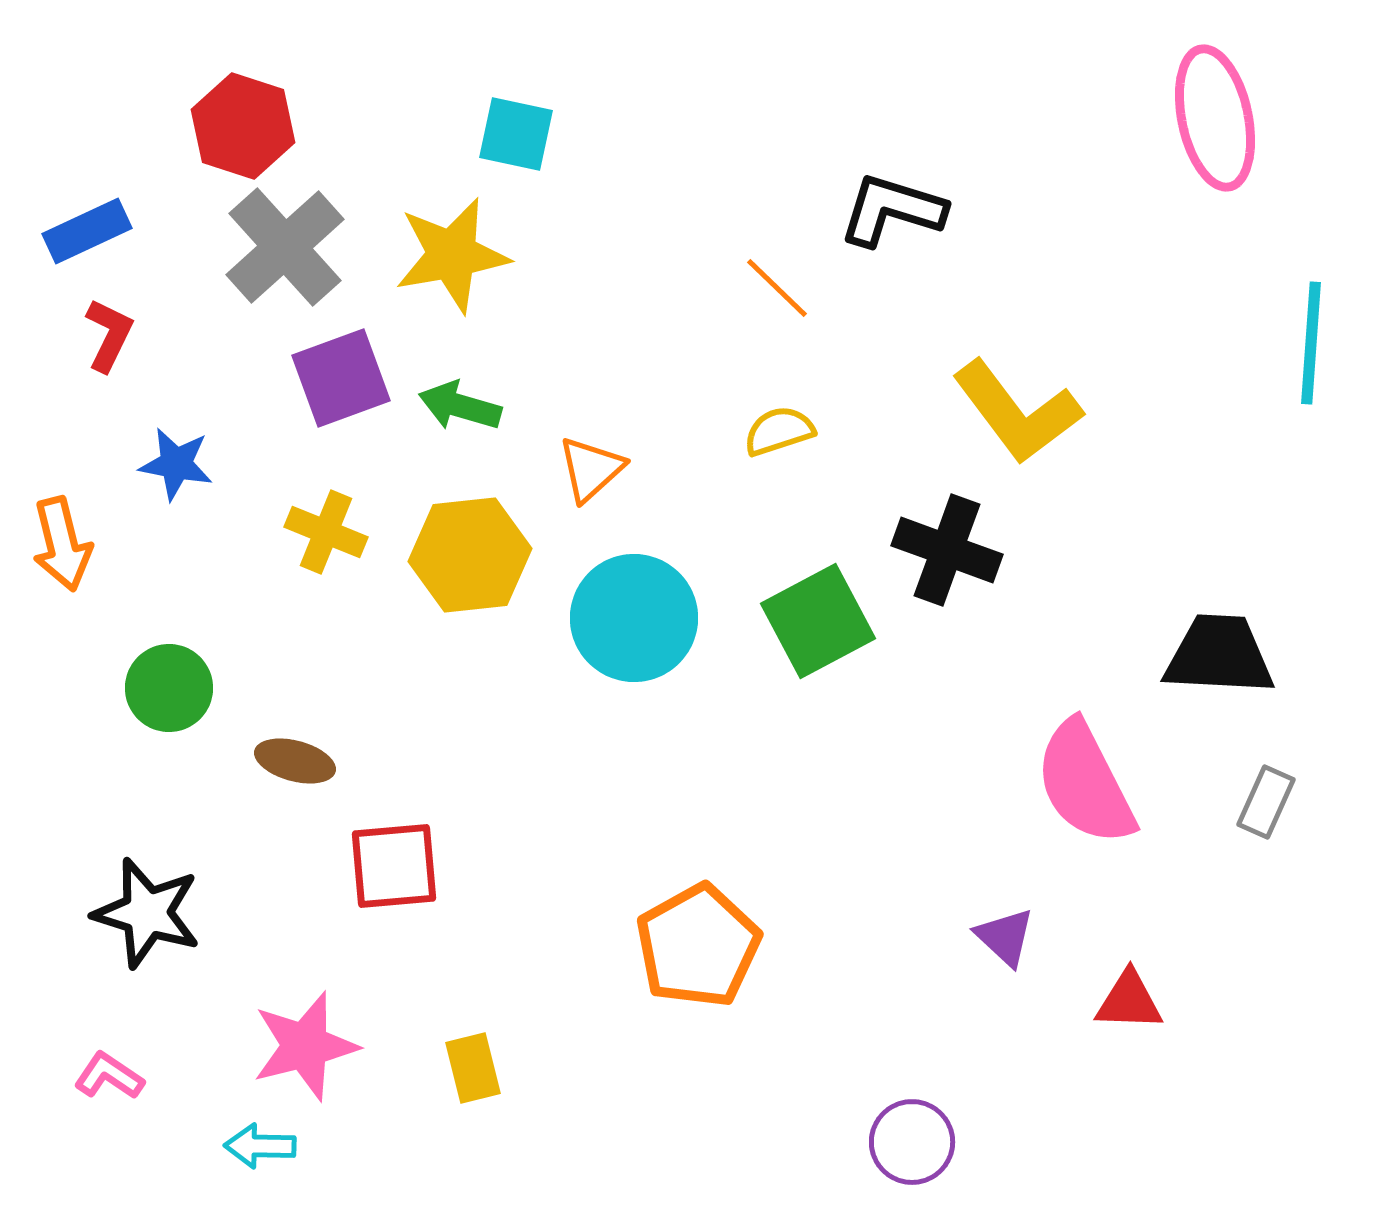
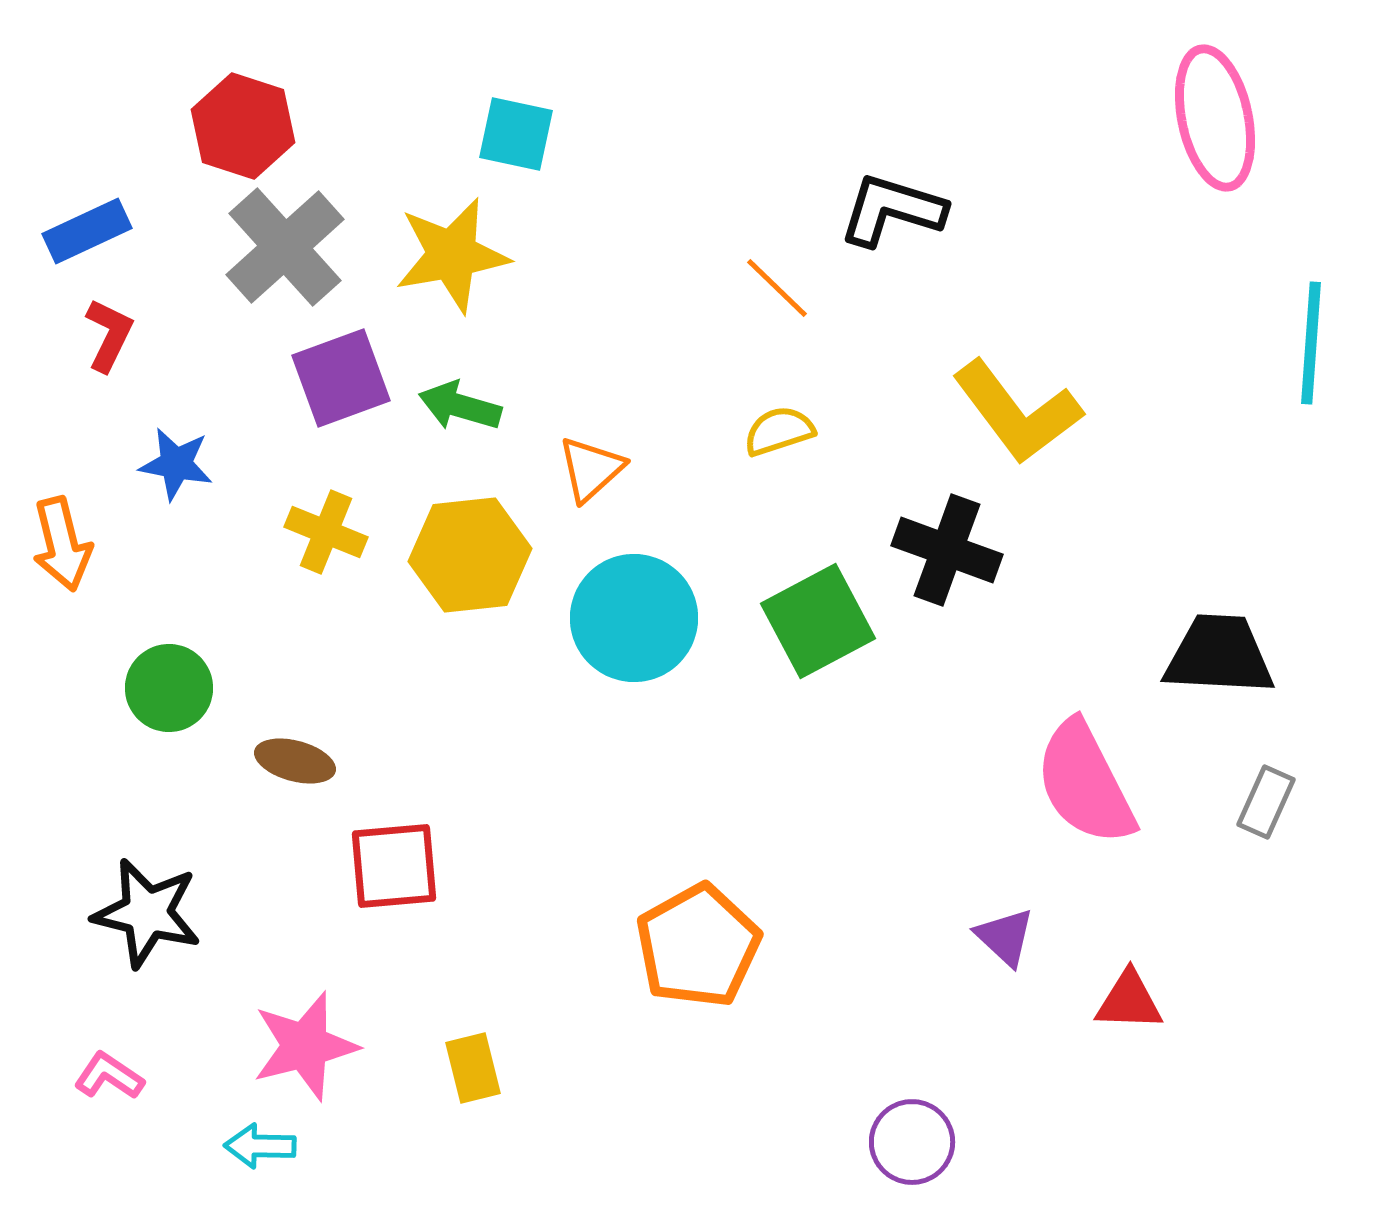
black star: rotated 3 degrees counterclockwise
